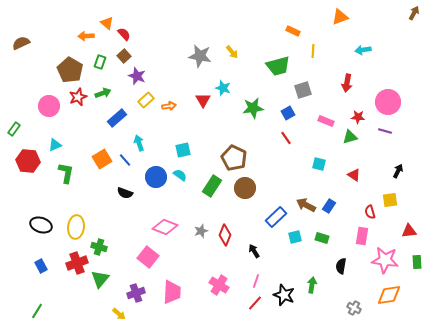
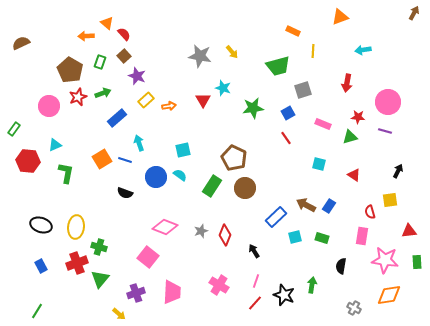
pink rectangle at (326, 121): moved 3 px left, 3 px down
blue line at (125, 160): rotated 32 degrees counterclockwise
